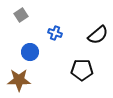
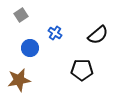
blue cross: rotated 16 degrees clockwise
blue circle: moved 4 px up
brown star: rotated 10 degrees counterclockwise
